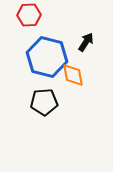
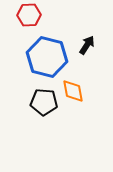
black arrow: moved 1 px right, 3 px down
orange diamond: moved 16 px down
black pentagon: rotated 8 degrees clockwise
